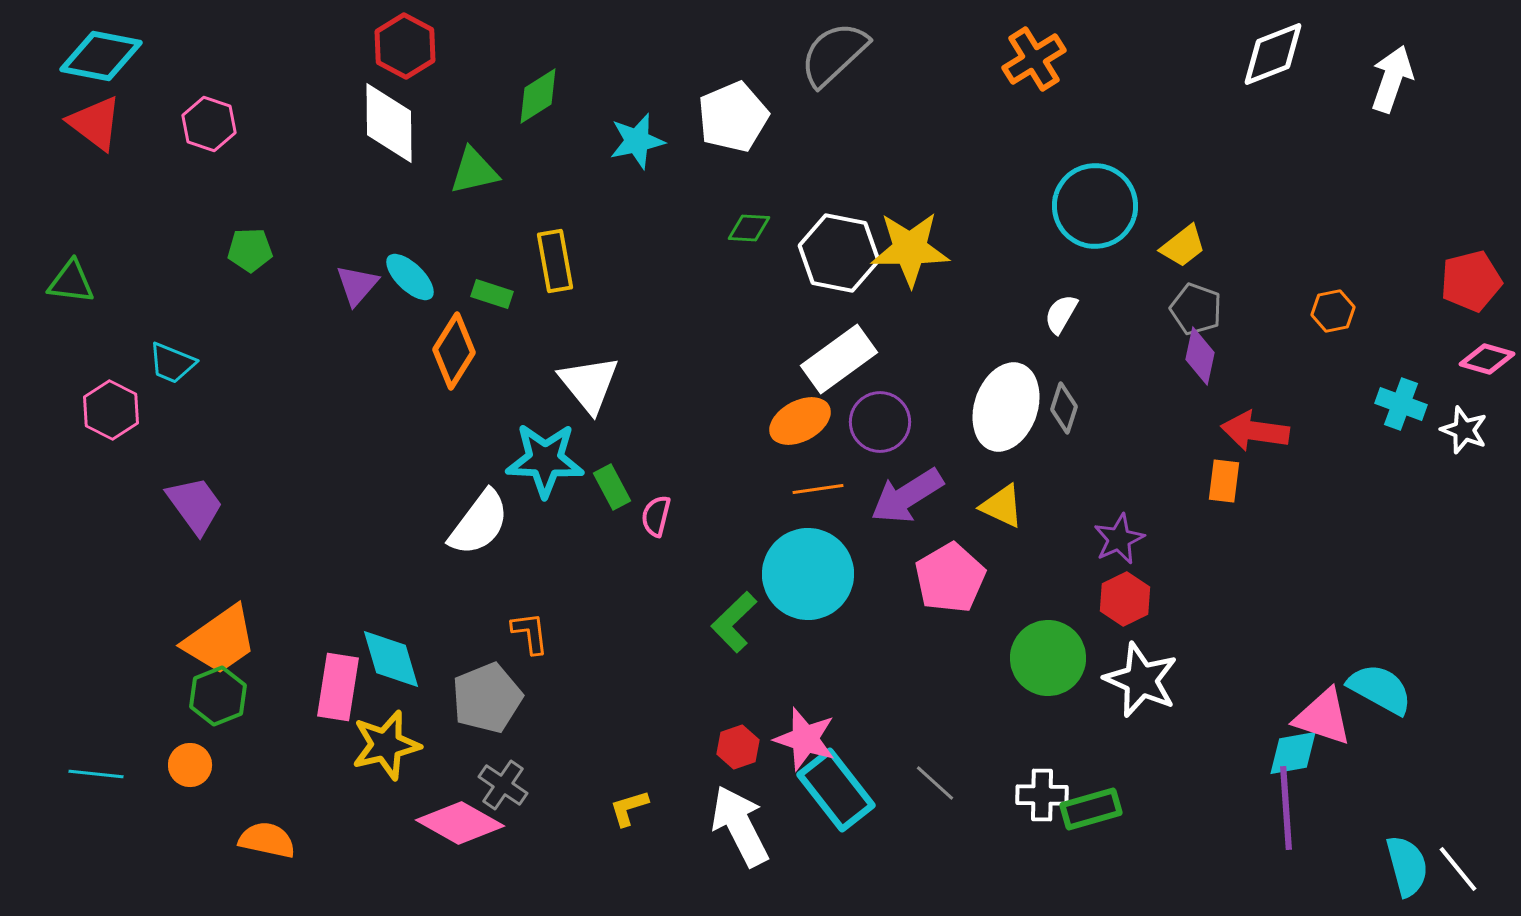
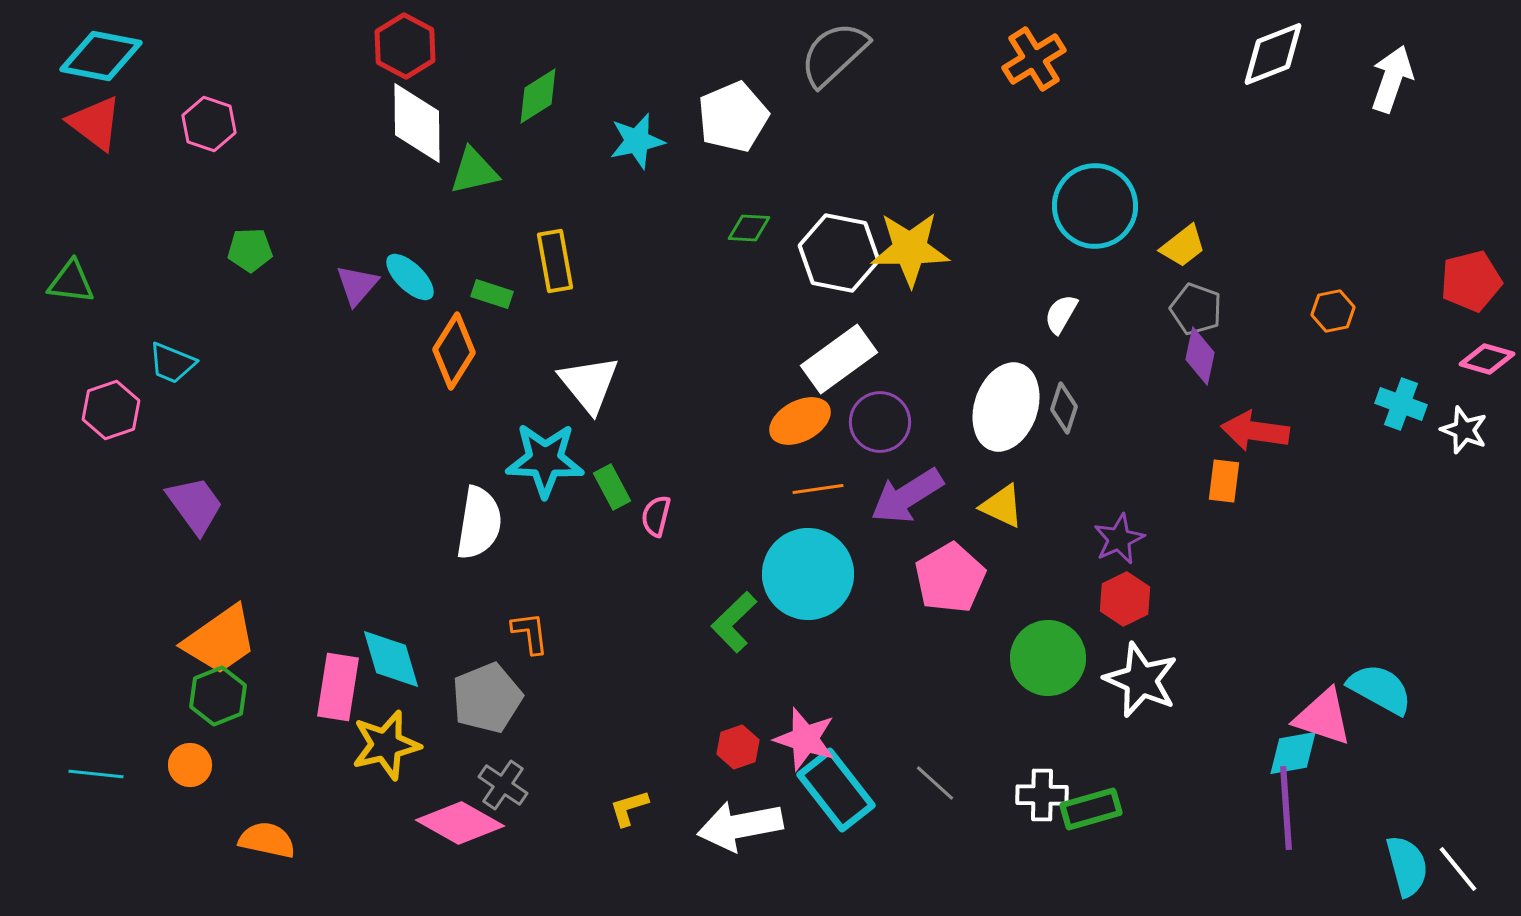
white diamond at (389, 123): moved 28 px right
pink hexagon at (111, 410): rotated 14 degrees clockwise
white semicircle at (479, 523): rotated 28 degrees counterclockwise
white arrow at (740, 826): rotated 74 degrees counterclockwise
